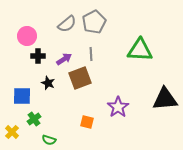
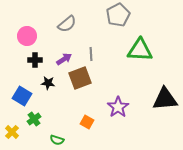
gray pentagon: moved 24 px right, 7 px up
black cross: moved 3 px left, 4 px down
black star: rotated 16 degrees counterclockwise
blue square: rotated 30 degrees clockwise
orange square: rotated 16 degrees clockwise
green semicircle: moved 8 px right
